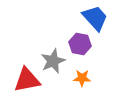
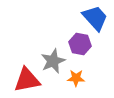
orange star: moved 6 px left
